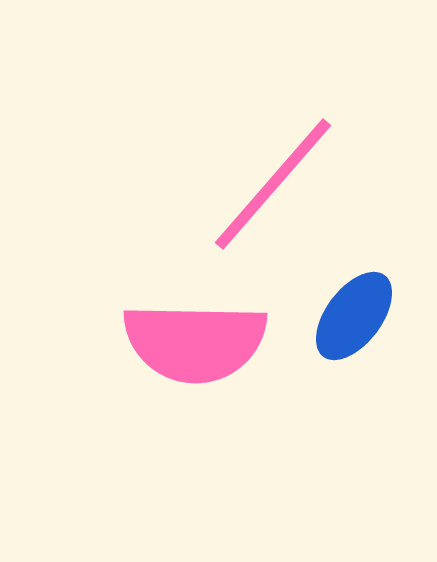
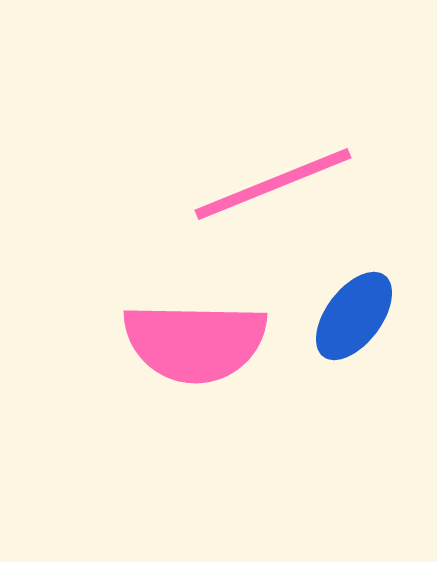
pink line: rotated 27 degrees clockwise
